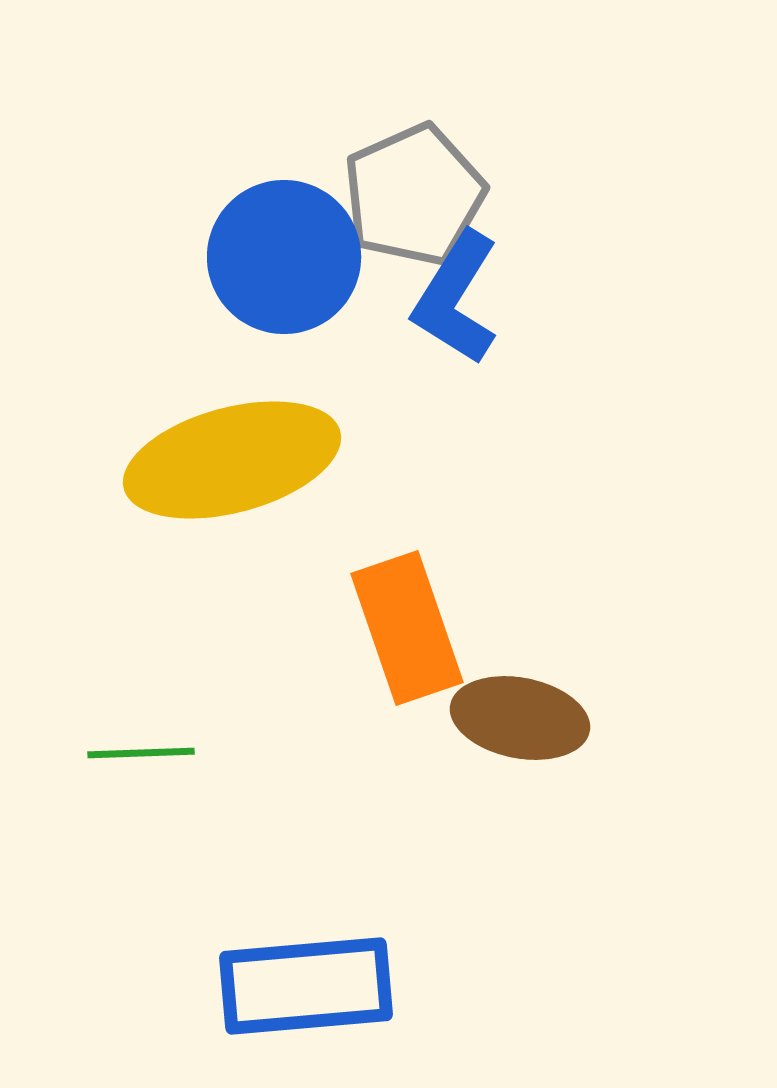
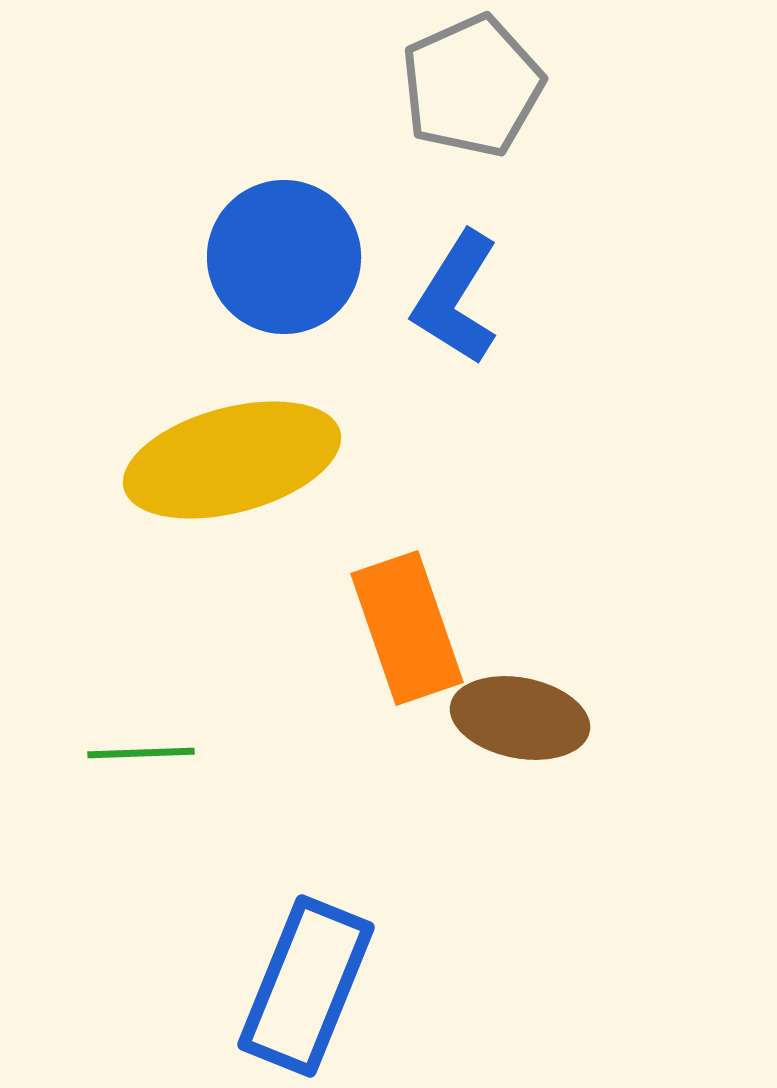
gray pentagon: moved 58 px right, 109 px up
blue rectangle: rotated 63 degrees counterclockwise
